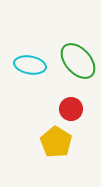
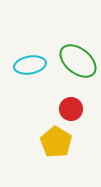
green ellipse: rotated 9 degrees counterclockwise
cyan ellipse: rotated 20 degrees counterclockwise
